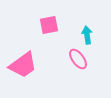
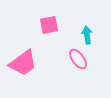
pink trapezoid: moved 2 px up
